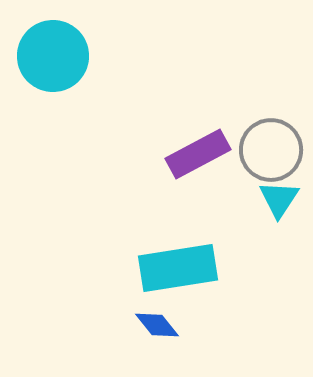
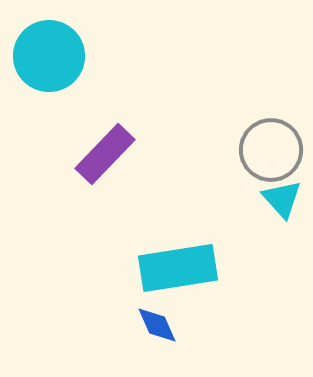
cyan circle: moved 4 px left
purple rectangle: moved 93 px left; rotated 18 degrees counterclockwise
cyan triangle: moved 3 px right; rotated 15 degrees counterclockwise
blue diamond: rotated 15 degrees clockwise
